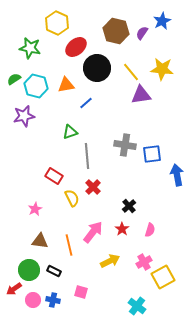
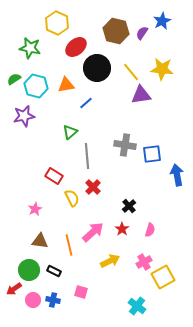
green triangle: rotated 21 degrees counterclockwise
pink arrow: rotated 10 degrees clockwise
